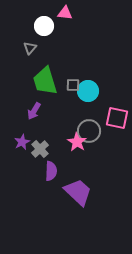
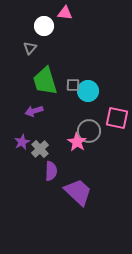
purple arrow: rotated 42 degrees clockwise
